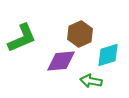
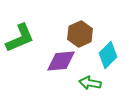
green L-shape: moved 2 px left
cyan diamond: rotated 28 degrees counterclockwise
green arrow: moved 1 px left, 2 px down
